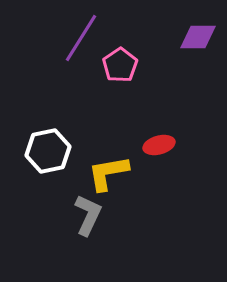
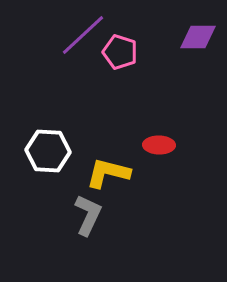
purple line: moved 2 px right, 3 px up; rotated 15 degrees clockwise
pink pentagon: moved 13 px up; rotated 20 degrees counterclockwise
red ellipse: rotated 16 degrees clockwise
white hexagon: rotated 15 degrees clockwise
yellow L-shape: rotated 24 degrees clockwise
